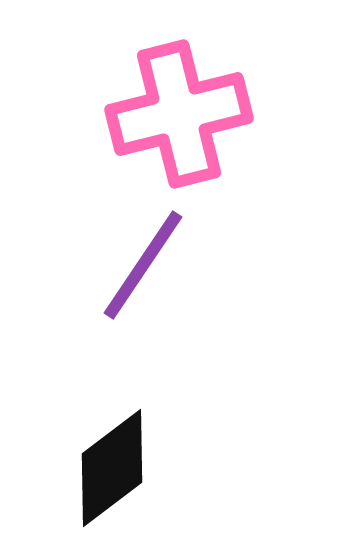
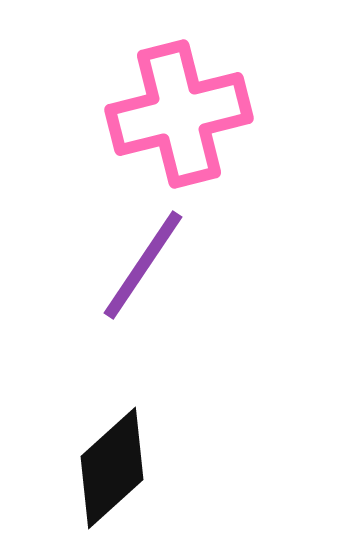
black diamond: rotated 5 degrees counterclockwise
